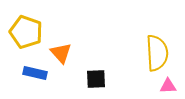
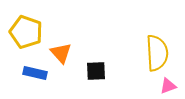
black square: moved 8 px up
pink triangle: rotated 18 degrees counterclockwise
